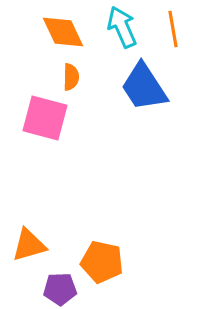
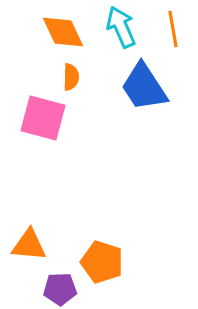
cyan arrow: moved 1 px left
pink square: moved 2 px left
orange triangle: rotated 21 degrees clockwise
orange pentagon: rotated 6 degrees clockwise
